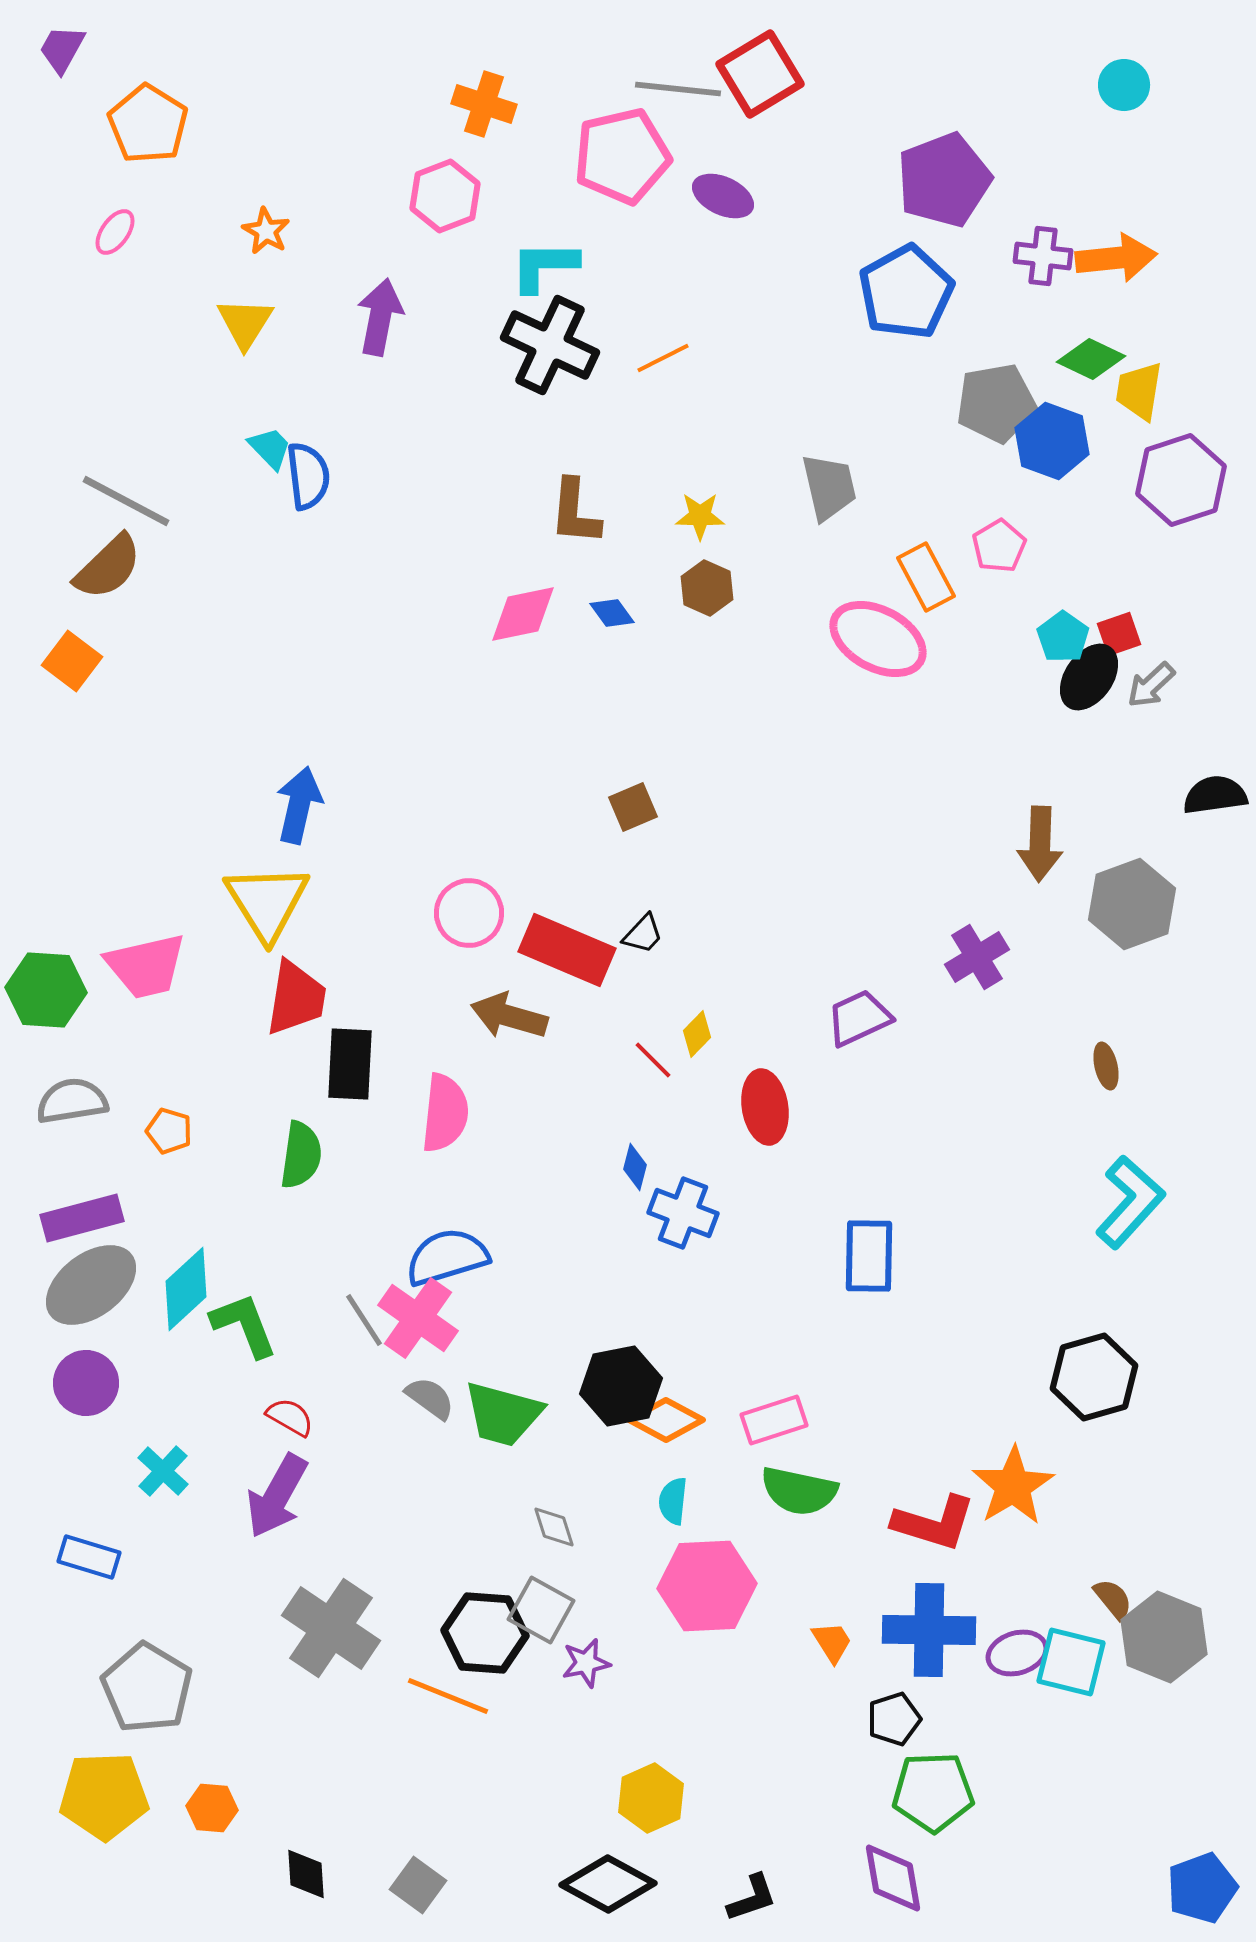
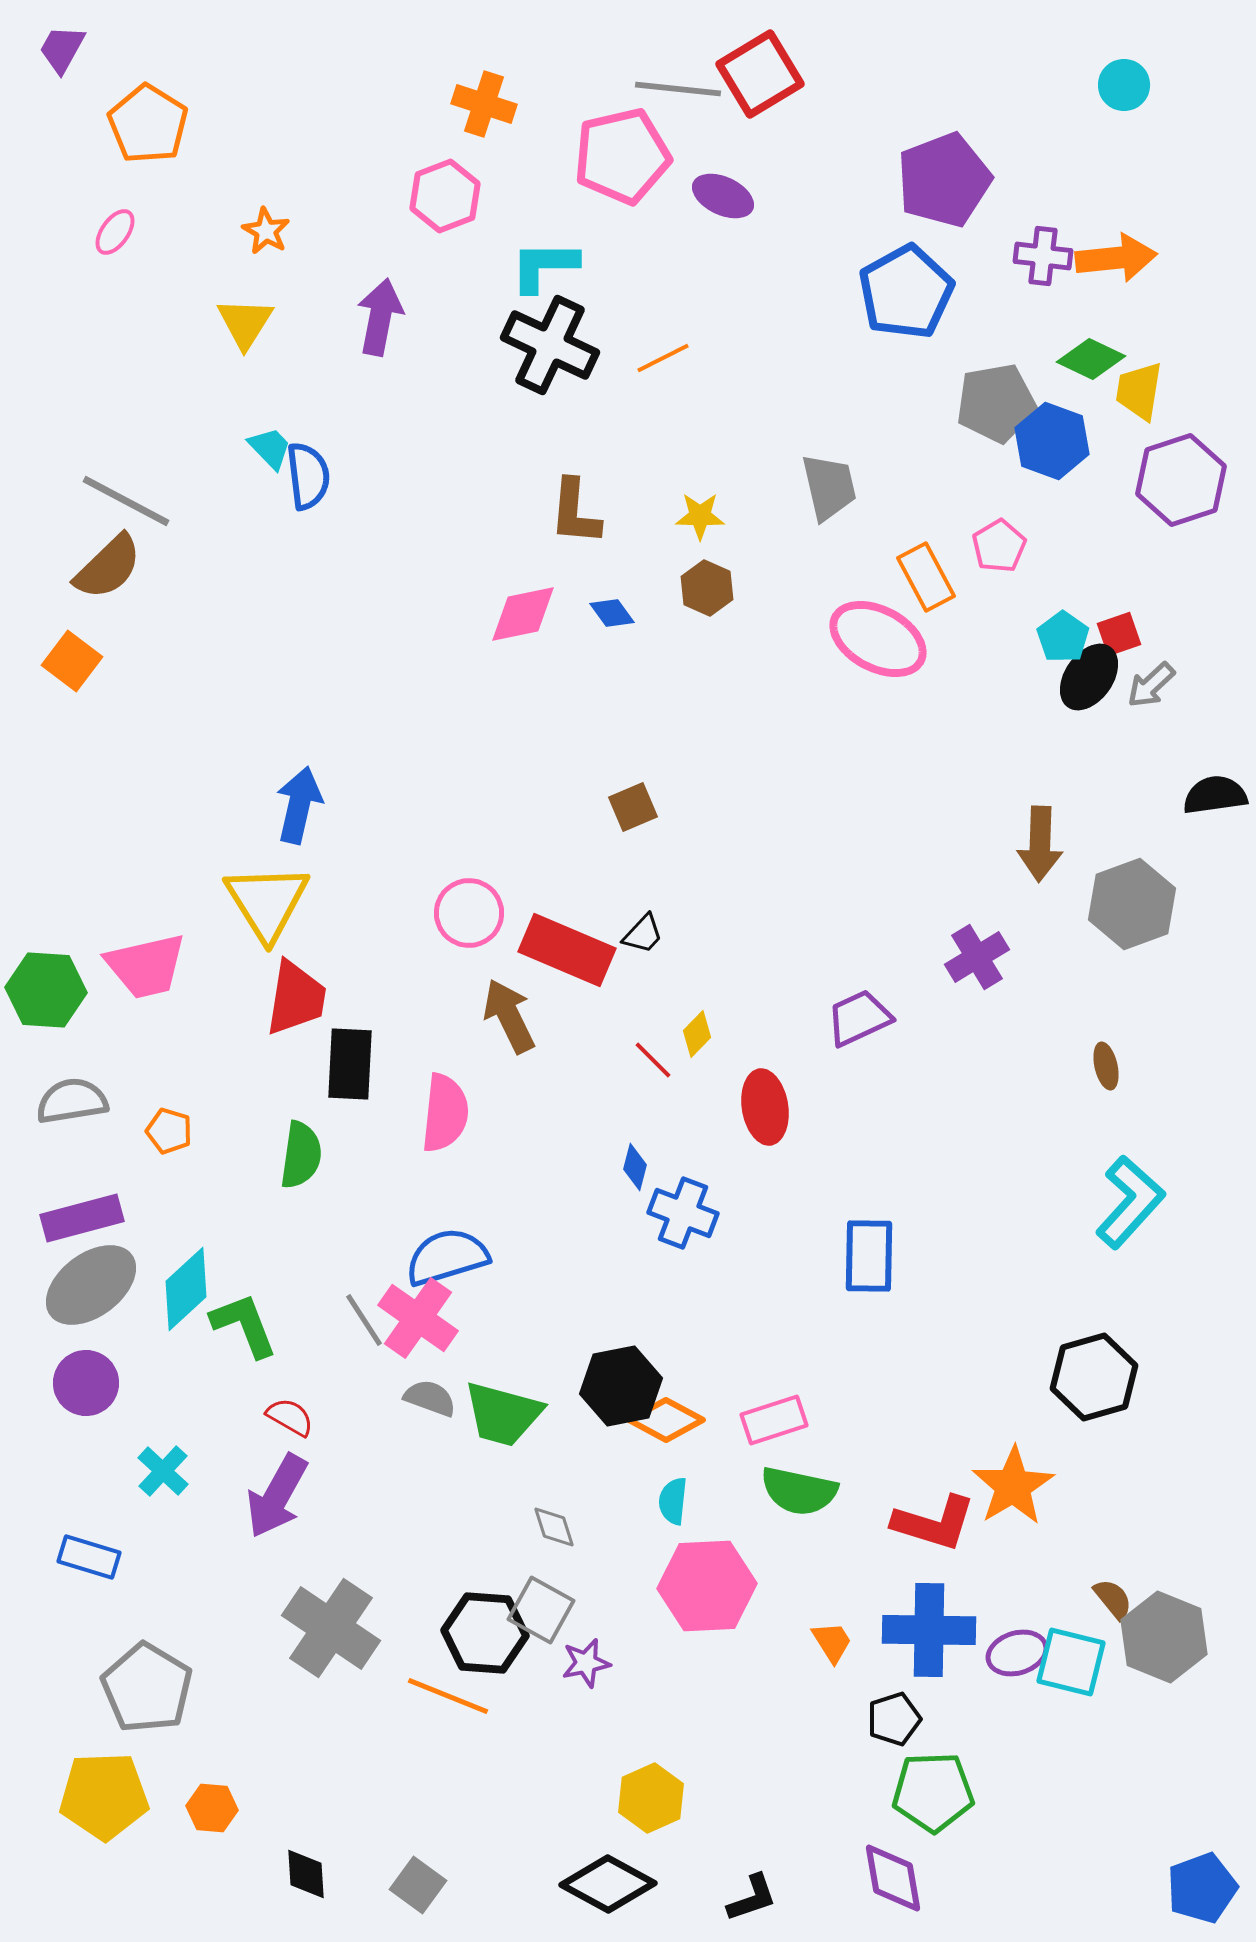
brown arrow at (509, 1016): rotated 48 degrees clockwise
gray semicircle at (430, 1398): rotated 16 degrees counterclockwise
